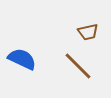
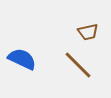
brown line: moved 1 px up
